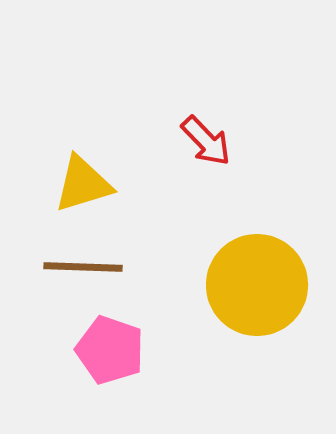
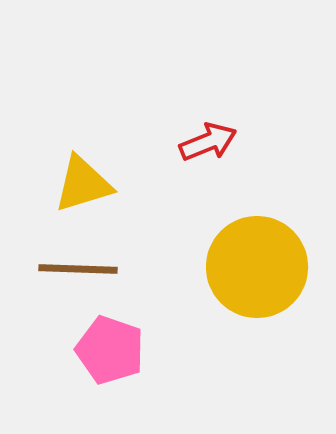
red arrow: moved 2 px right, 1 px down; rotated 68 degrees counterclockwise
brown line: moved 5 px left, 2 px down
yellow circle: moved 18 px up
